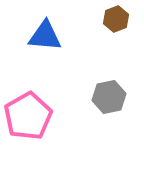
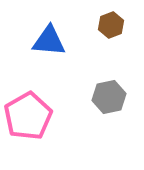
brown hexagon: moved 5 px left, 6 px down
blue triangle: moved 4 px right, 5 px down
